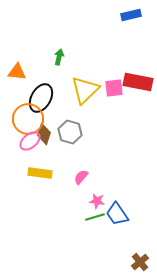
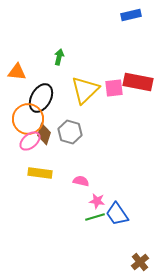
pink semicircle: moved 4 px down; rotated 63 degrees clockwise
